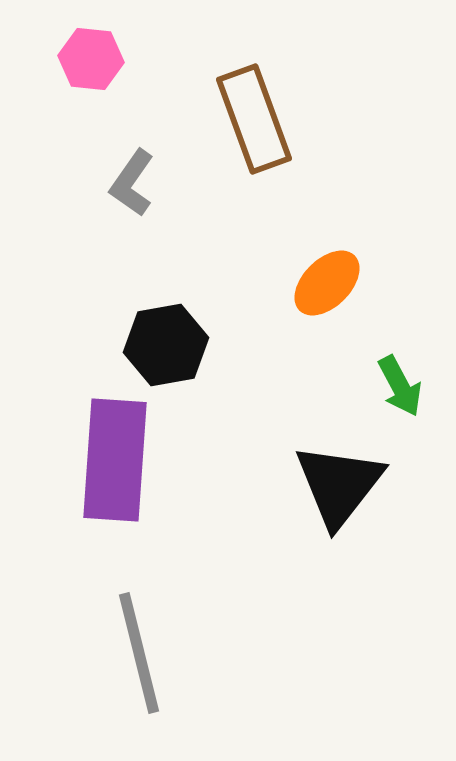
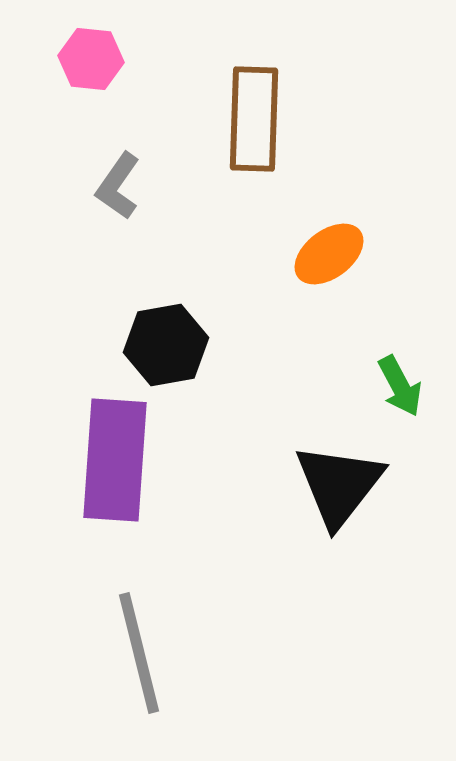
brown rectangle: rotated 22 degrees clockwise
gray L-shape: moved 14 px left, 3 px down
orange ellipse: moved 2 px right, 29 px up; rotated 8 degrees clockwise
